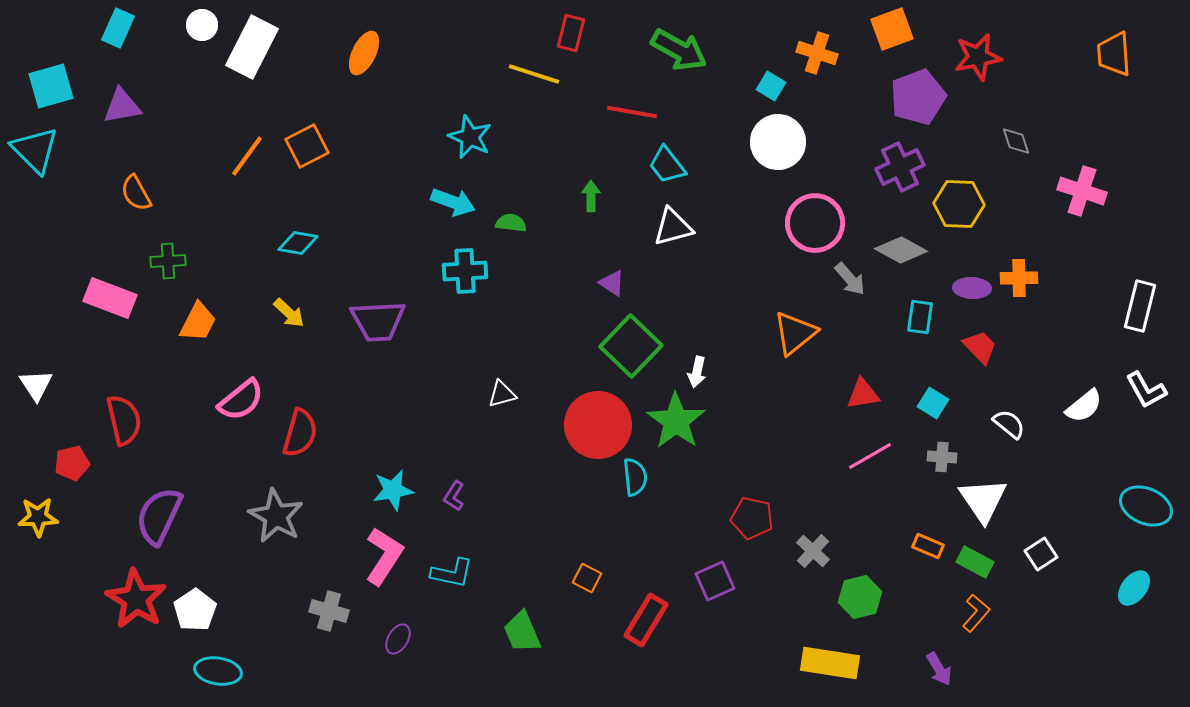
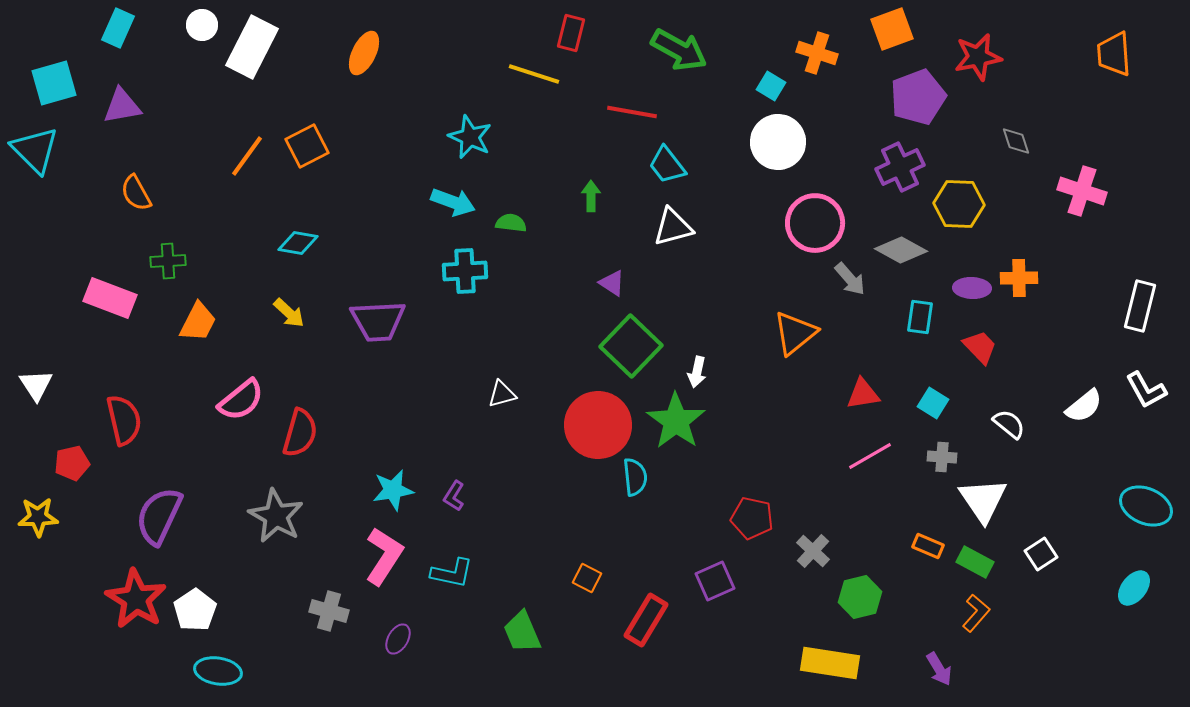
cyan square at (51, 86): moved 3 px right, 3 px up
